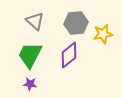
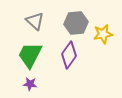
purple diamond: rotated 16 degrees counterclockwise
